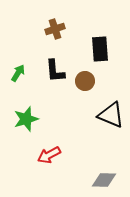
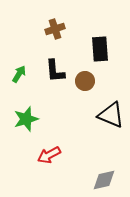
green arrow: moved 1 px right, 1 px down
gray diamond: rotated 15 degrees counterclockwise
